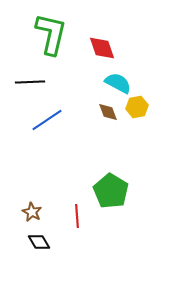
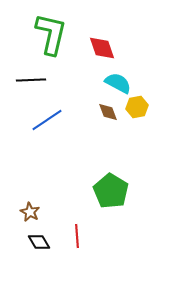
black line: moved 1 px right, 2 px up
brown star: moved 2 px left
red line: moved 20 px down
